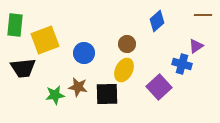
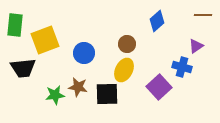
blue cross: moved 3 px down
